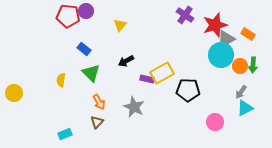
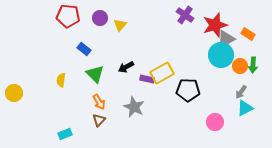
purple circle: moved 14 px right, 7 px down
black arrow: moved 6 px down
green triangle: moved 4 px right, 1 px down
brown triangle: moved 2 px right, 2 px up
